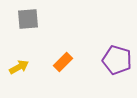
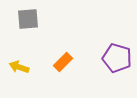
purple pentagon: moved 2 px up
yellow arrow: rotated 132 degrees counterclockwise
